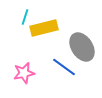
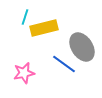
blue line: moved 3 px up
